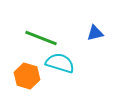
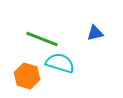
green line: moved 1 px right, 1 px down
